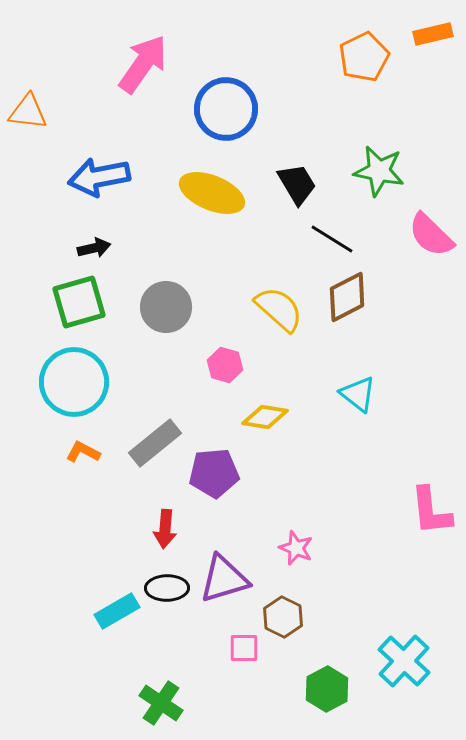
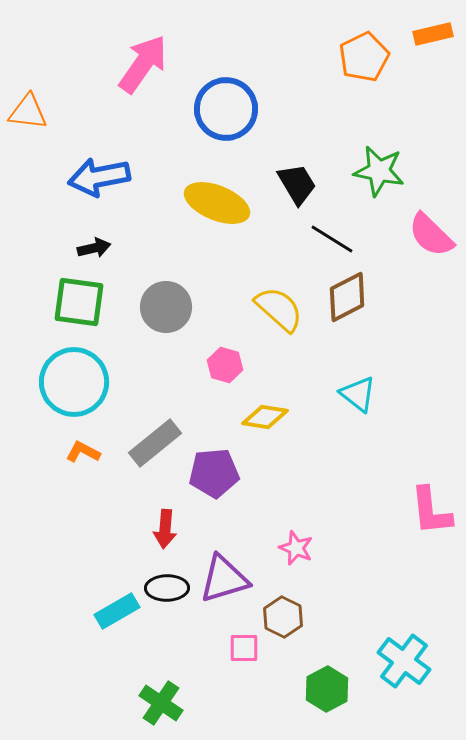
yellow ellipse: moved 5 px right, 10 px down
green square: rotated 24 degrees clockwise
cyan cross: rotated 6 degrees counterclockwise
